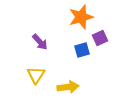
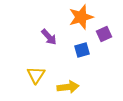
purple square: moved 4 px right, 4 px up
purple arrow: moved 9 px right, 5 px up
